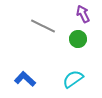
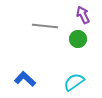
purple arrow: moved 1 px down
gray line: moved 2 px right; rotated 20 degrees counterclockwise
cyan semicircle: moved 1 px right, 3 px down
